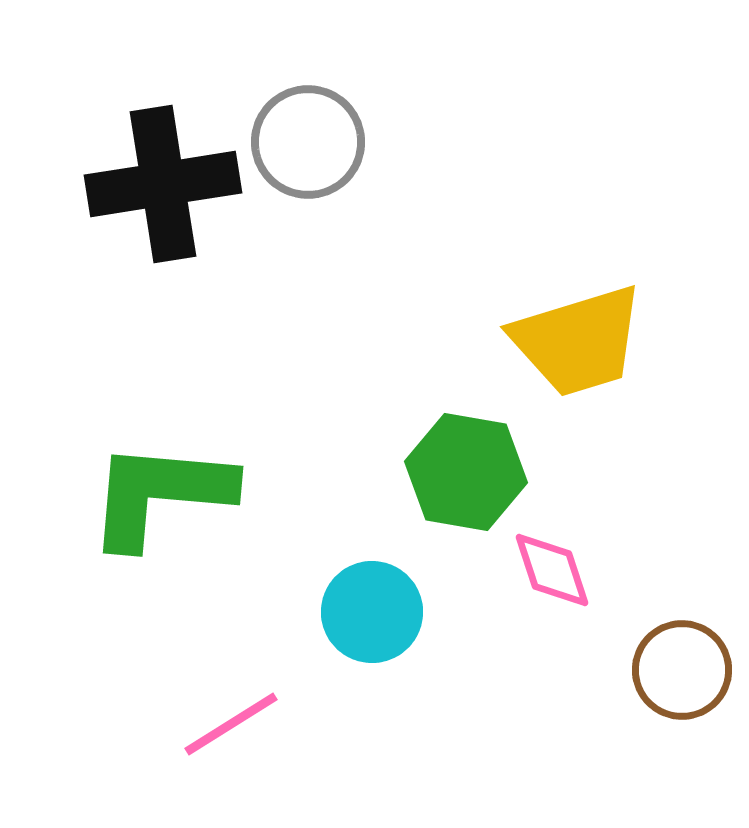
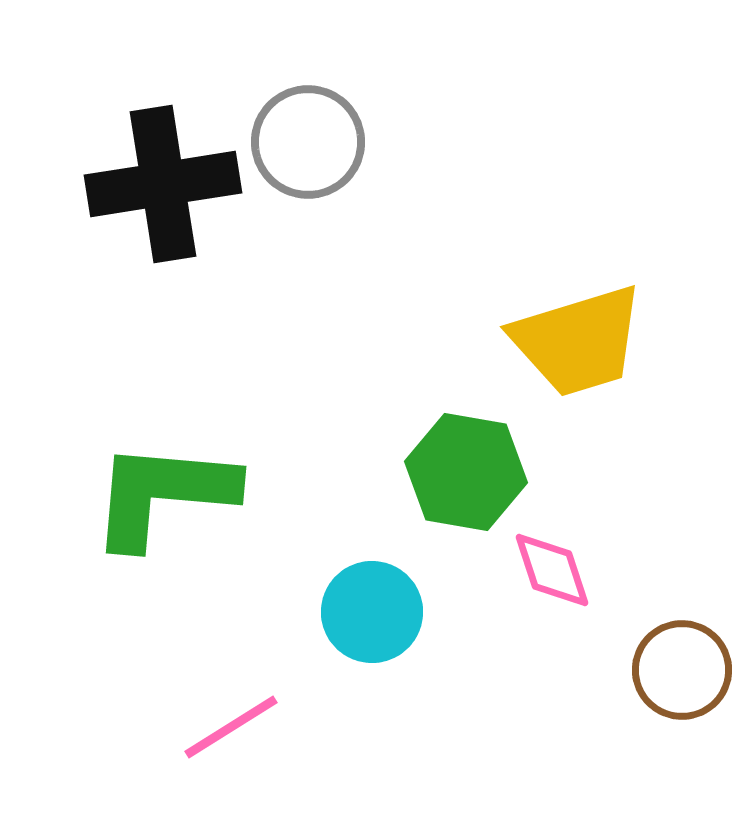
green L-shape: moved 3 px right
pink line: moved 3 px down
